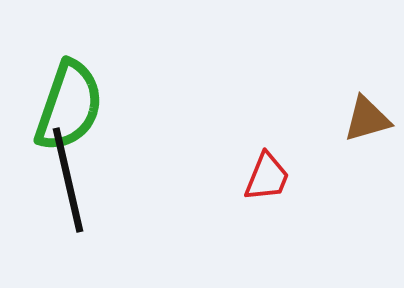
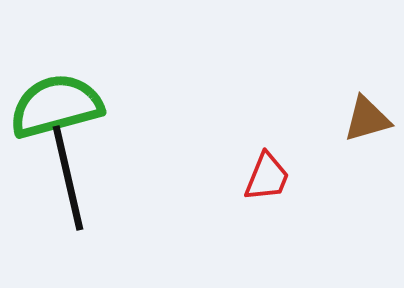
green semicircle: moved 13 px left; rotated 124 degrees counterclockwise
black line: moved 2 px up
